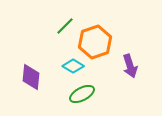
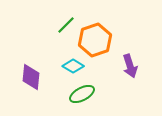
green line: moved 1 px right, 1 px up
orange hexagon: moved 2 px up
